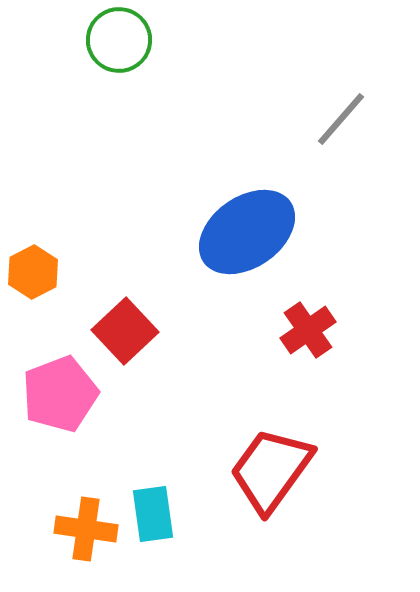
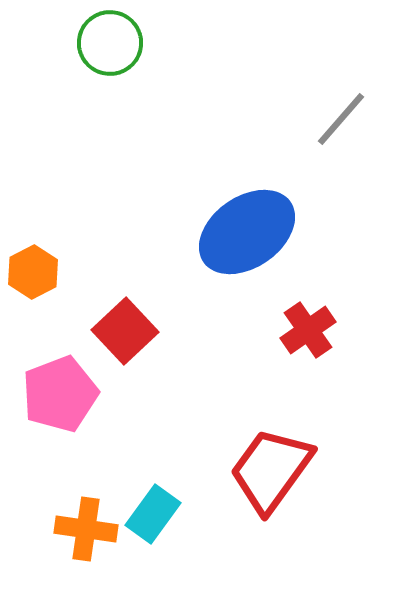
green circle: moved 9 px left, 3 px down
cyan rectangle: rotated 44 degrees clockwise
